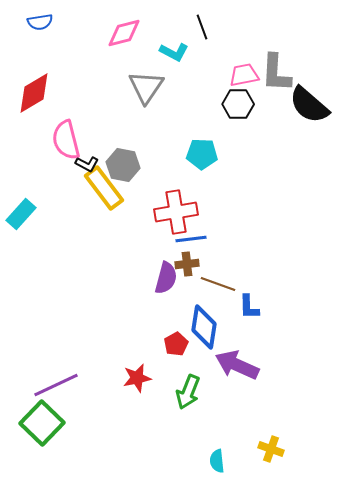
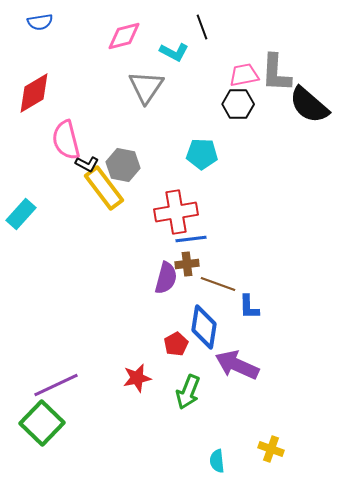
pink diamond: moved 3 px down
